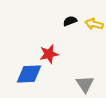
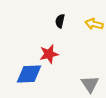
black semicircle: moved 10 px left; rotated 56 degrees counterclockwise
gray triangle: moved 5 px right
